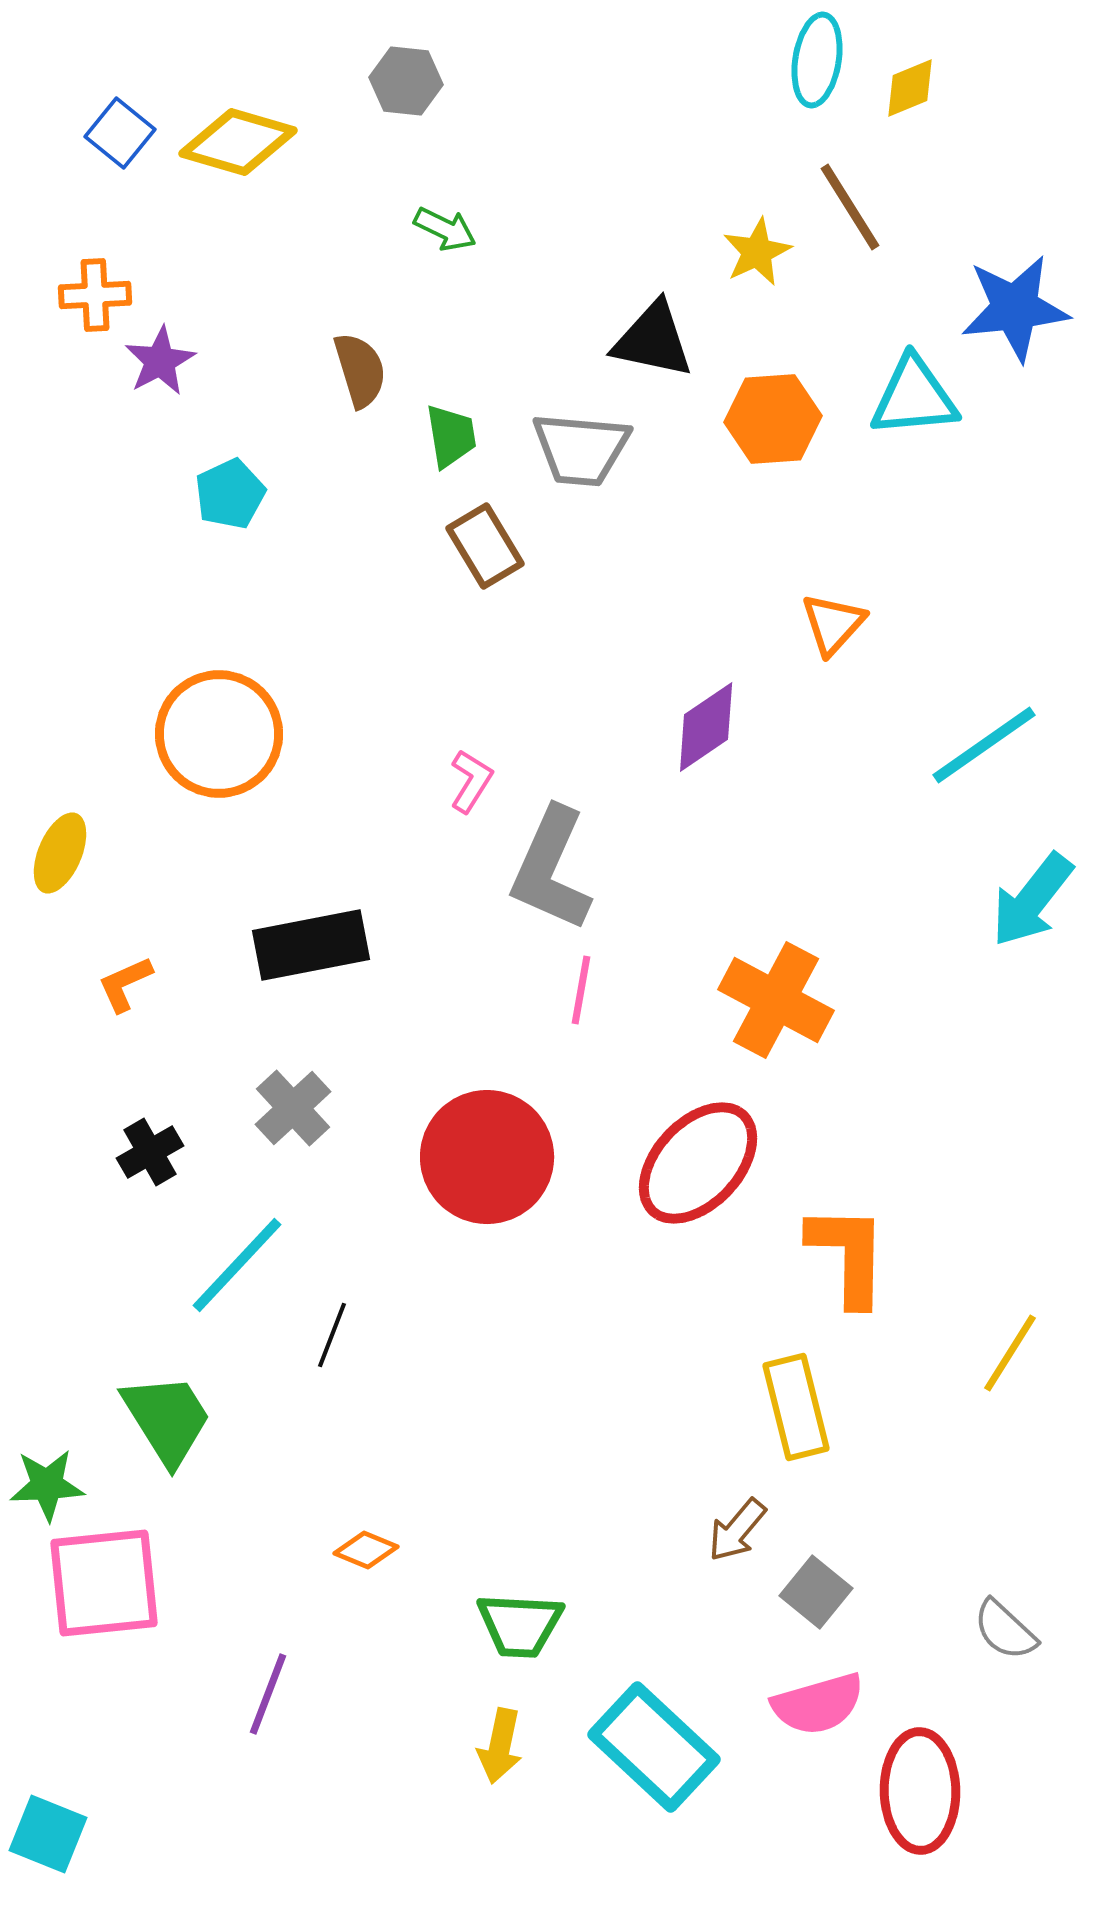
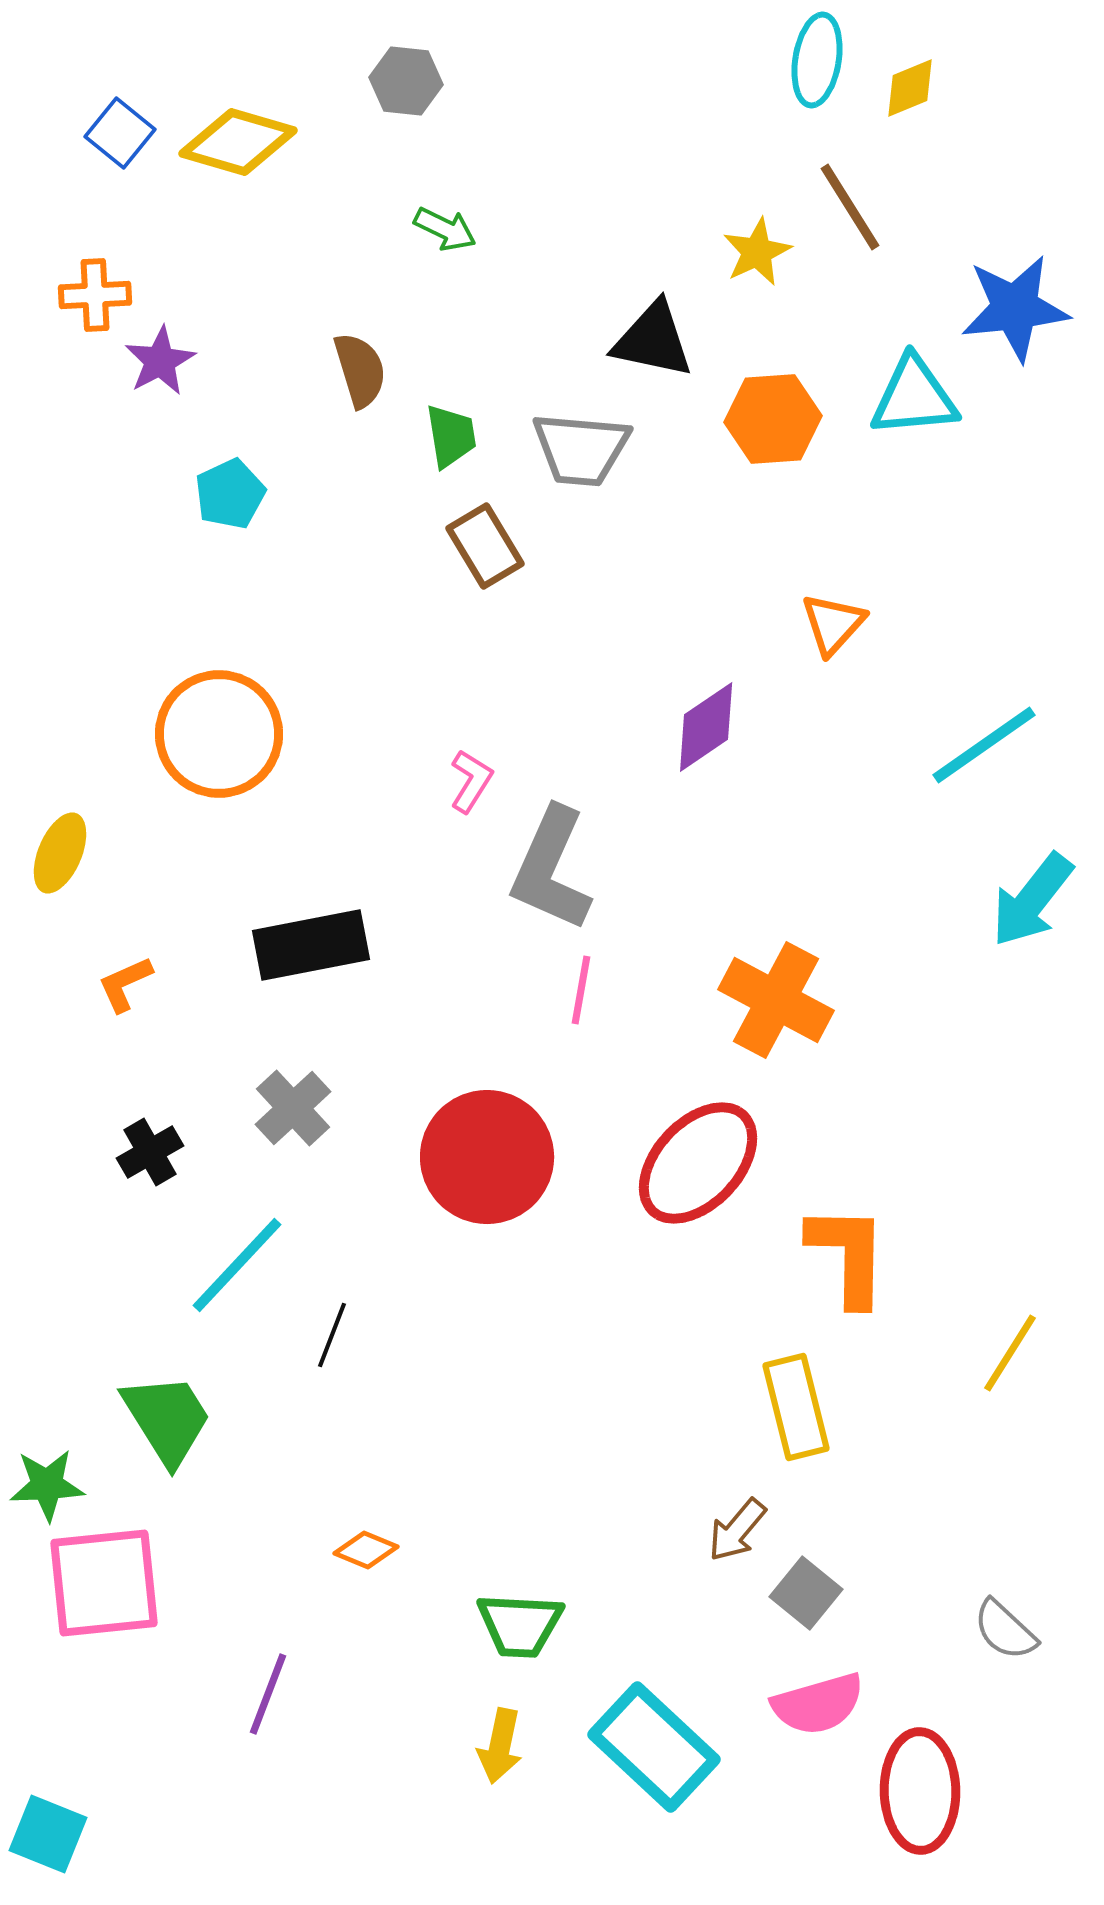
gray square at (816, 1592): moved 10 px left, 1 px down
